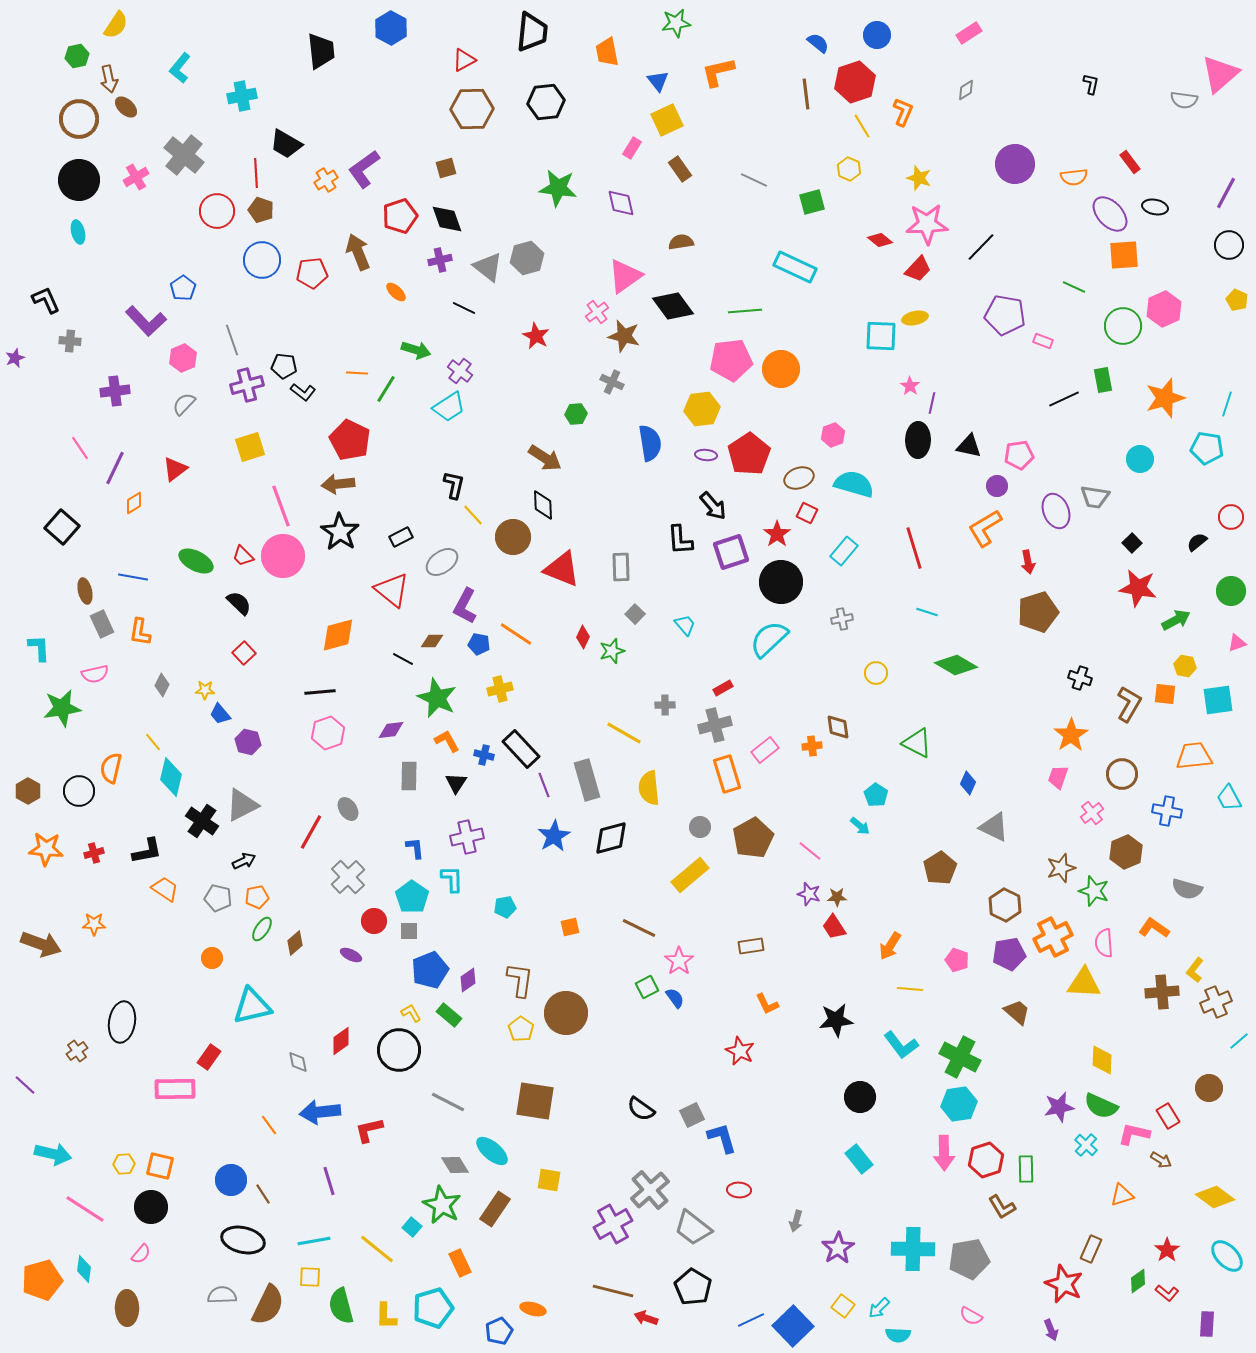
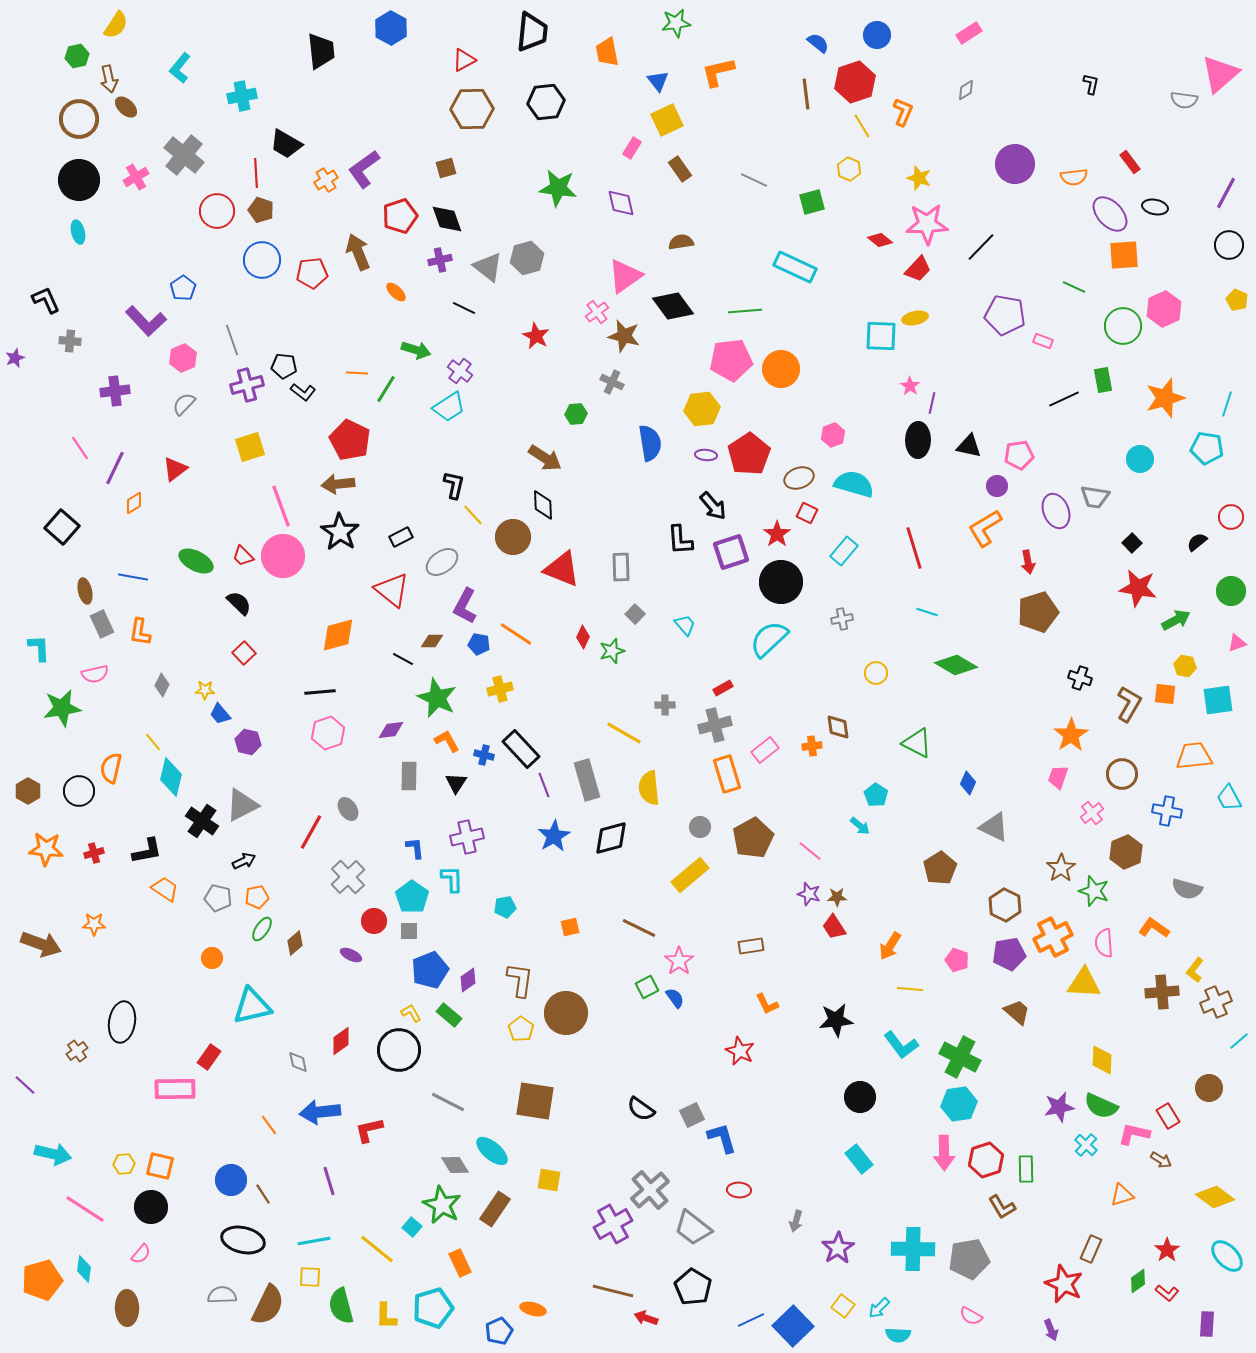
brown star at (1061, 868): rotated 16 degrees counterclockwise
